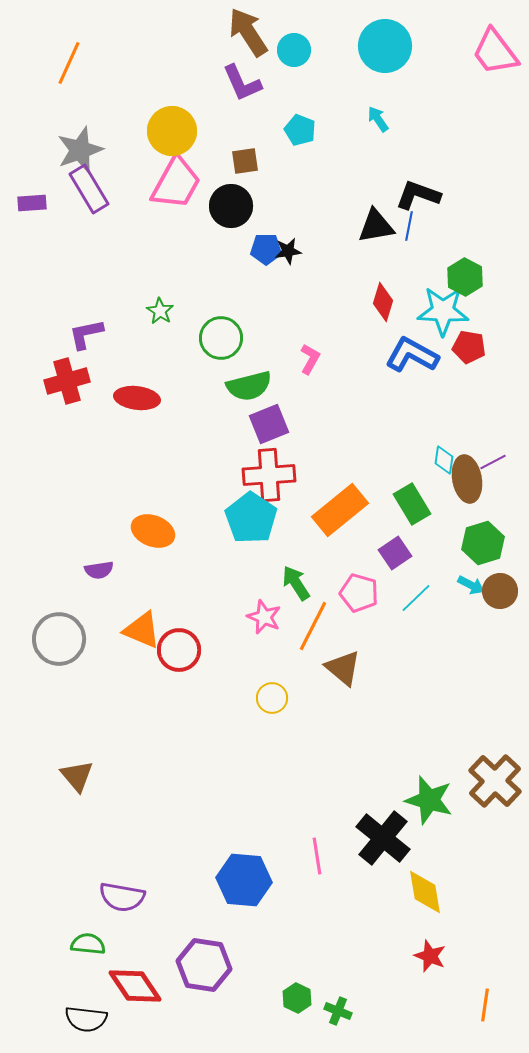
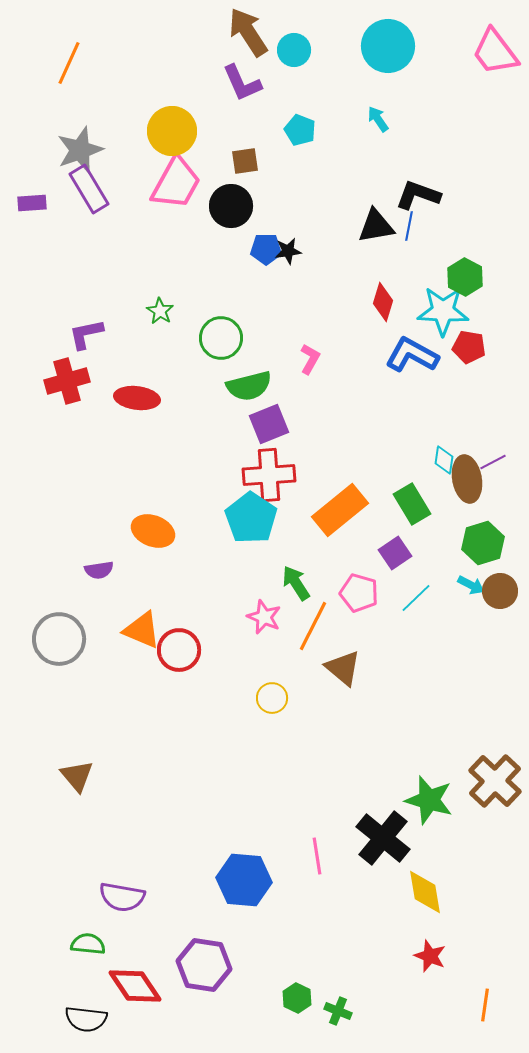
cyan circle at (385, 46): moved 3 px right
